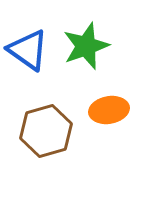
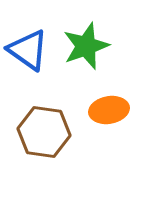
brown hexagon: moved 2 px left, 1 px down; rotated 24 degrees clockwise
